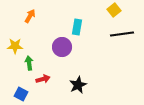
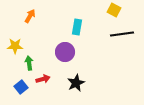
yellow square: rotated 24 degrees counterclockwise
purple circle: moved 3 px right, 5 px down
black star: moved 2 px left, 2 px up
blue square: moved 7 px up; rotated 24 degrees clockwise
